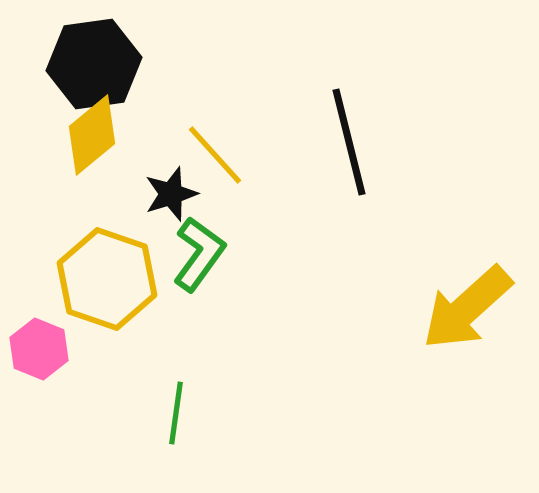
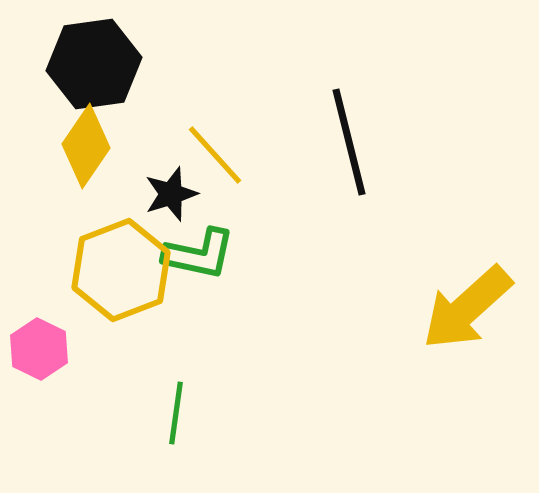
yellow diamond: moved 6 px left, 11 px down; rotated 16 degrees counterclockwise
green L-shape: rotated 66 degrees clockwise
yellow hexagon: moved 14 px right, 9 px up; rotated 20 degrees clockwise
pink hexagon: rotated 4 degrees clockwise
